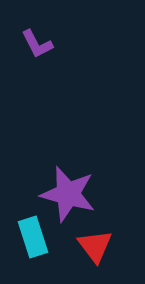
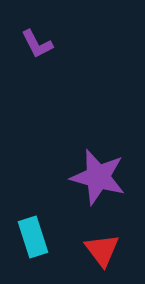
purple star: moved 30 px right, 17 px up
red triangle: moved 7 px right, 4 px down
